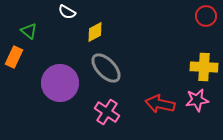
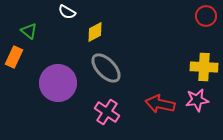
purple circle: moved 2 px left
